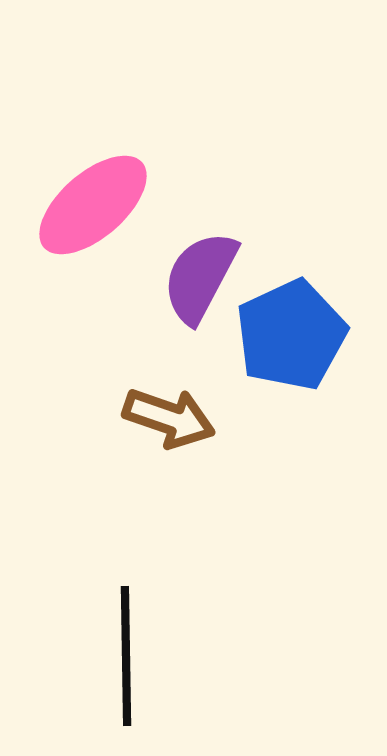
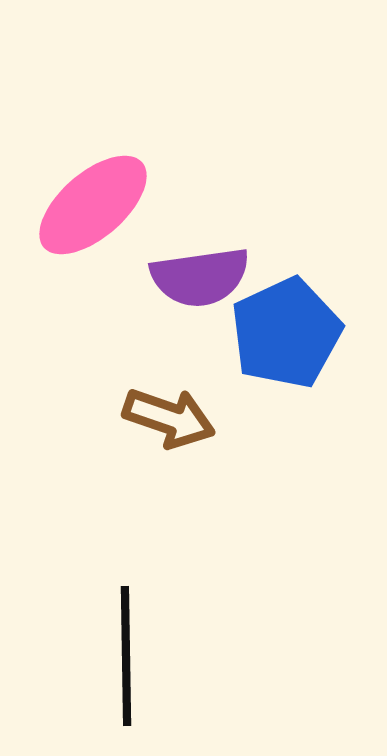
purple semicircle: rotated 126 degrees counterclockwise
blue pentagon: moved 5 px left, 2 px up
